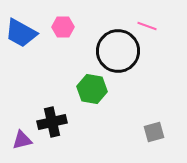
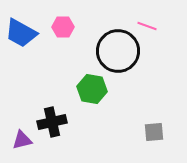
gray square: rotated 10 degrees clockwise
